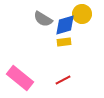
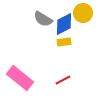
yellow circle: moved 1 px right, 1 px up
blue diamond: moved 1 px left, 1 px up; rotated 10 degrees counterclockwise
